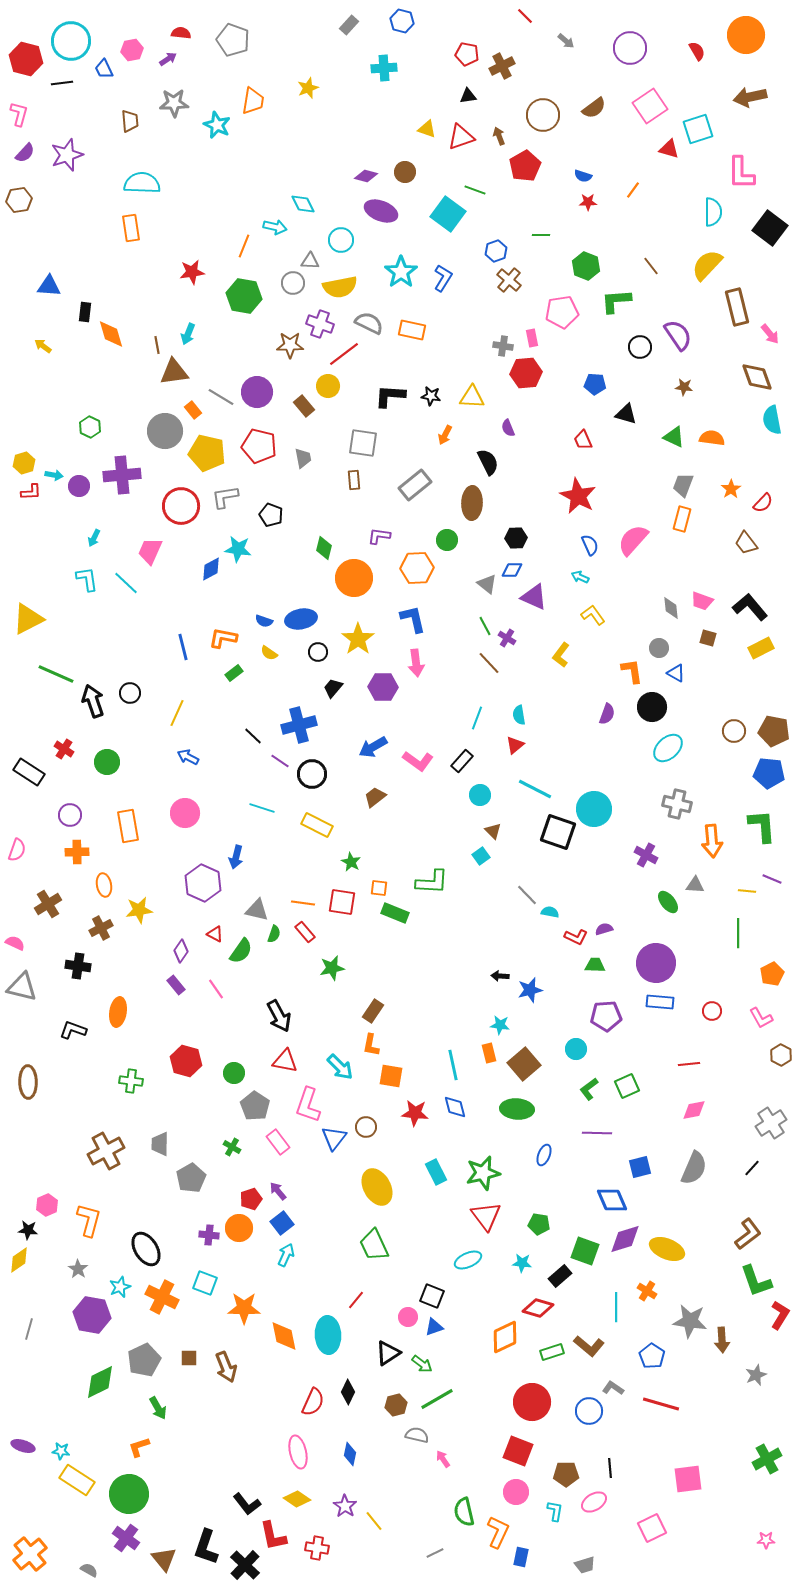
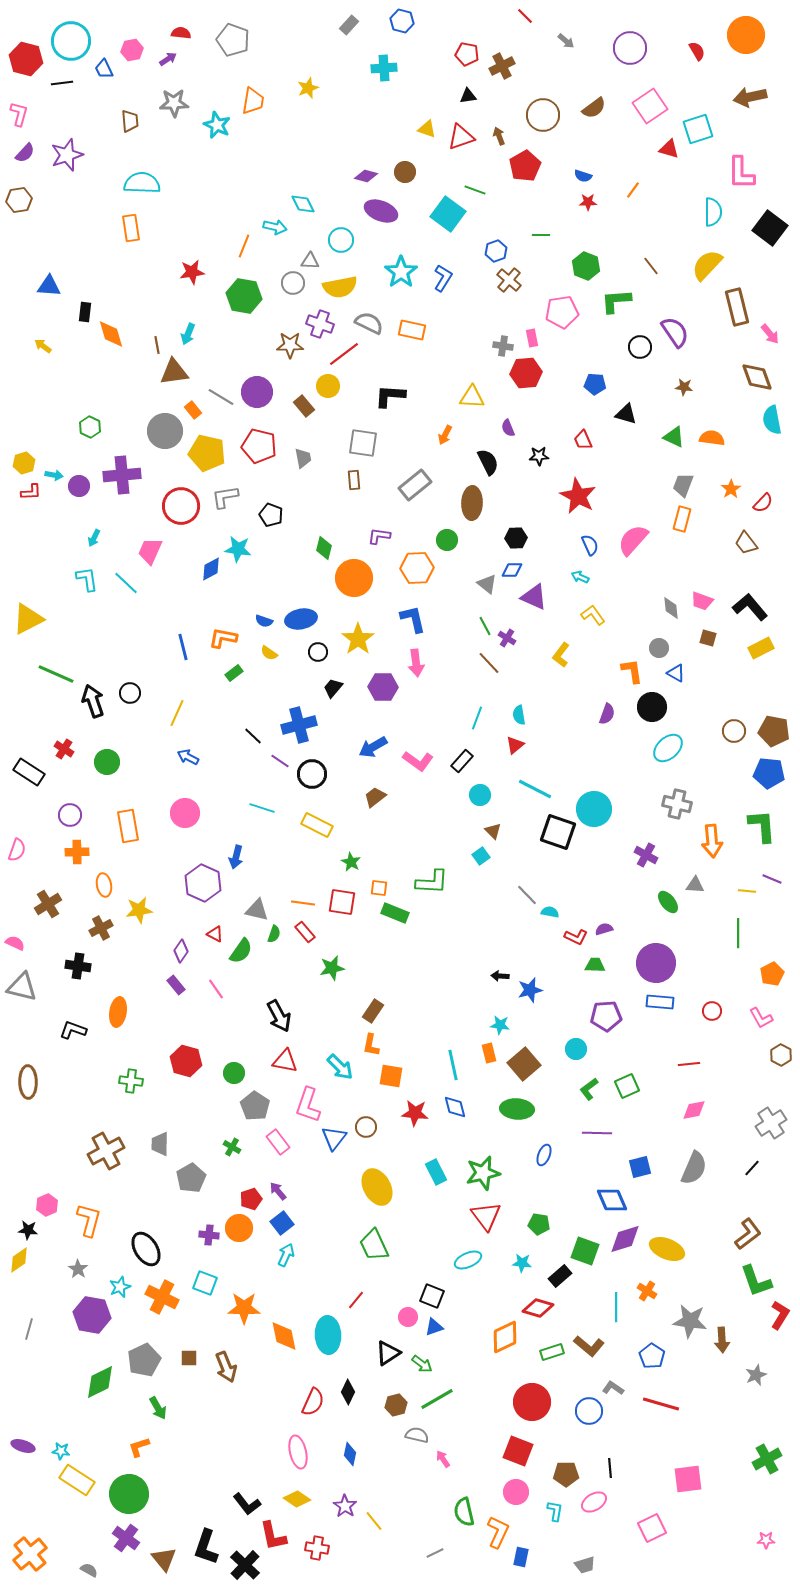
purple semicircle at (678, 335): moved 3 px left, 3 px up
black star at (431, 396): moved 108 px right, 60 px down; rotated 12 degrees counterclockwise
